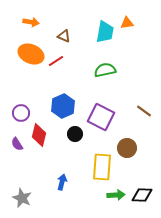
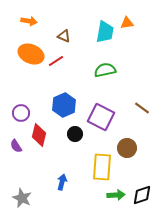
orange arrow: moved 2 px left, 1 px up
blue hexagon: moved 1 px right, 1 px up
brown line: moved 2 px left, 3 px up
purple semicircle: moved 1 px left, 2 px down
black diamond: rotated 20 degrees counterclockwise
